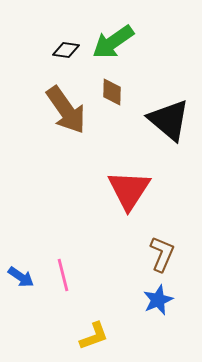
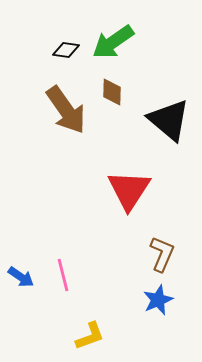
yellow L-shape: moved 4 px left
